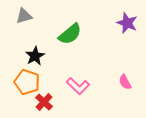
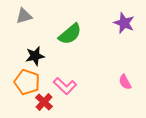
purple star: moved 3 px left
black star: rotated 18 degrees clockwise
pink L-shape: moved 13 px left
